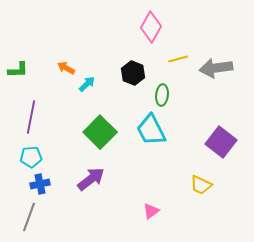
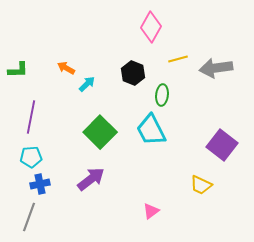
purple square: moved 1 px right, 3 px down
